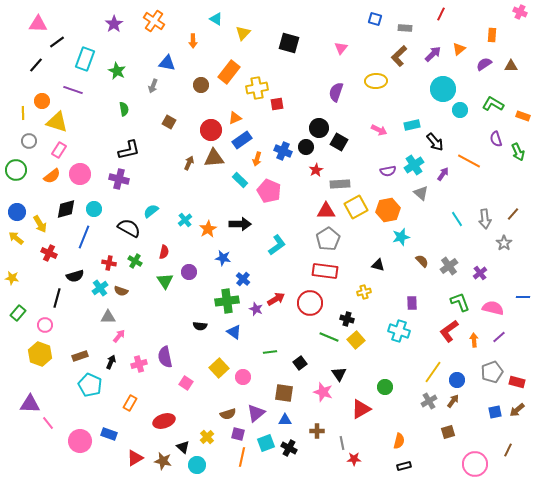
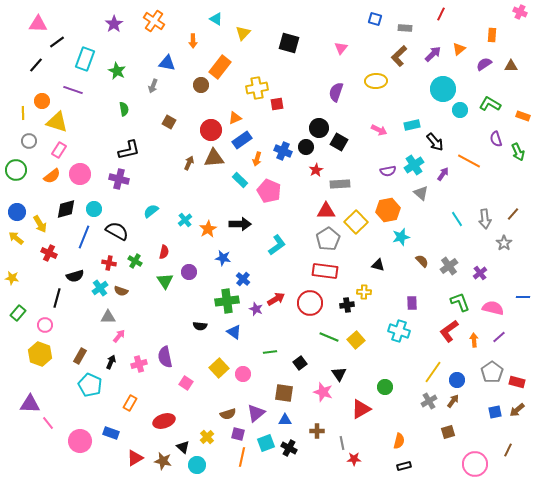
orange rectangle at (229, 72): moved 9 px left, 5 px up
green L-shape at (493, 104): moved 3 px left
yellow square at (356, 207): moved 15 px down; rotated 15 degrees counterclockwise
black semicircle at (129, 228): moved 12 px left, 3 px down
yellow cross at (364, 292): rotated 16 degrees clockwise
black cross at (347, 319): moved 14 px up; rotated 24 degrees counterclockwise
brown rectangle at (80, 356): rotated 42 degrees counterclockwise
gray pentagon at (492, 372): rotated 15 degrees counterclockwise
pink circle at (243, 377): moved 3 px up
blue rectangle at (109, 434): moved 2 px right, 1 px up
